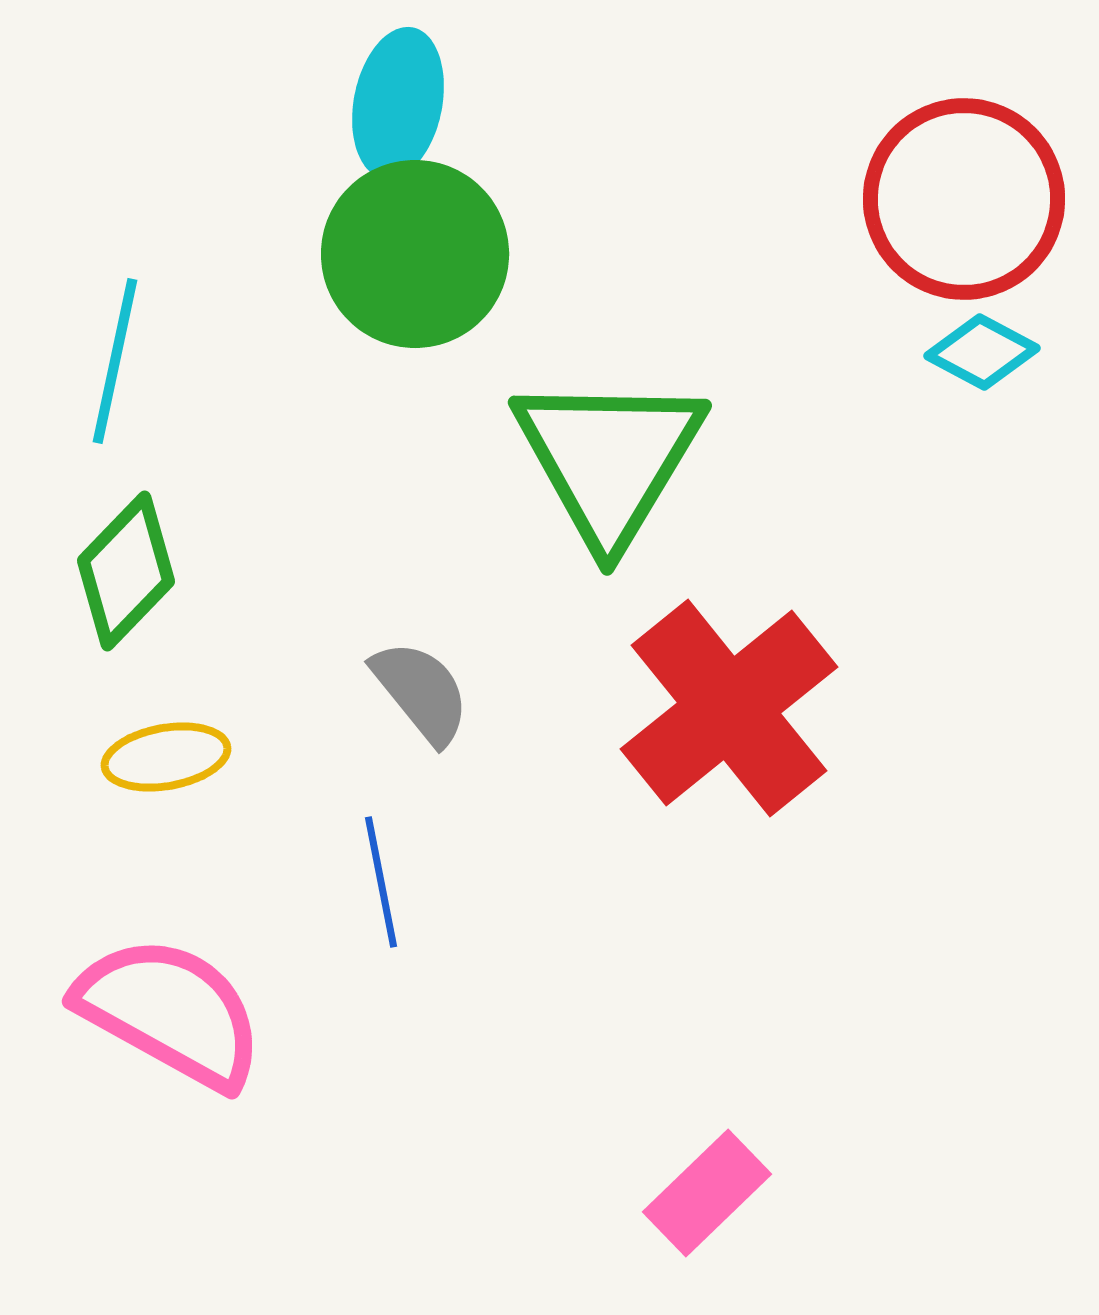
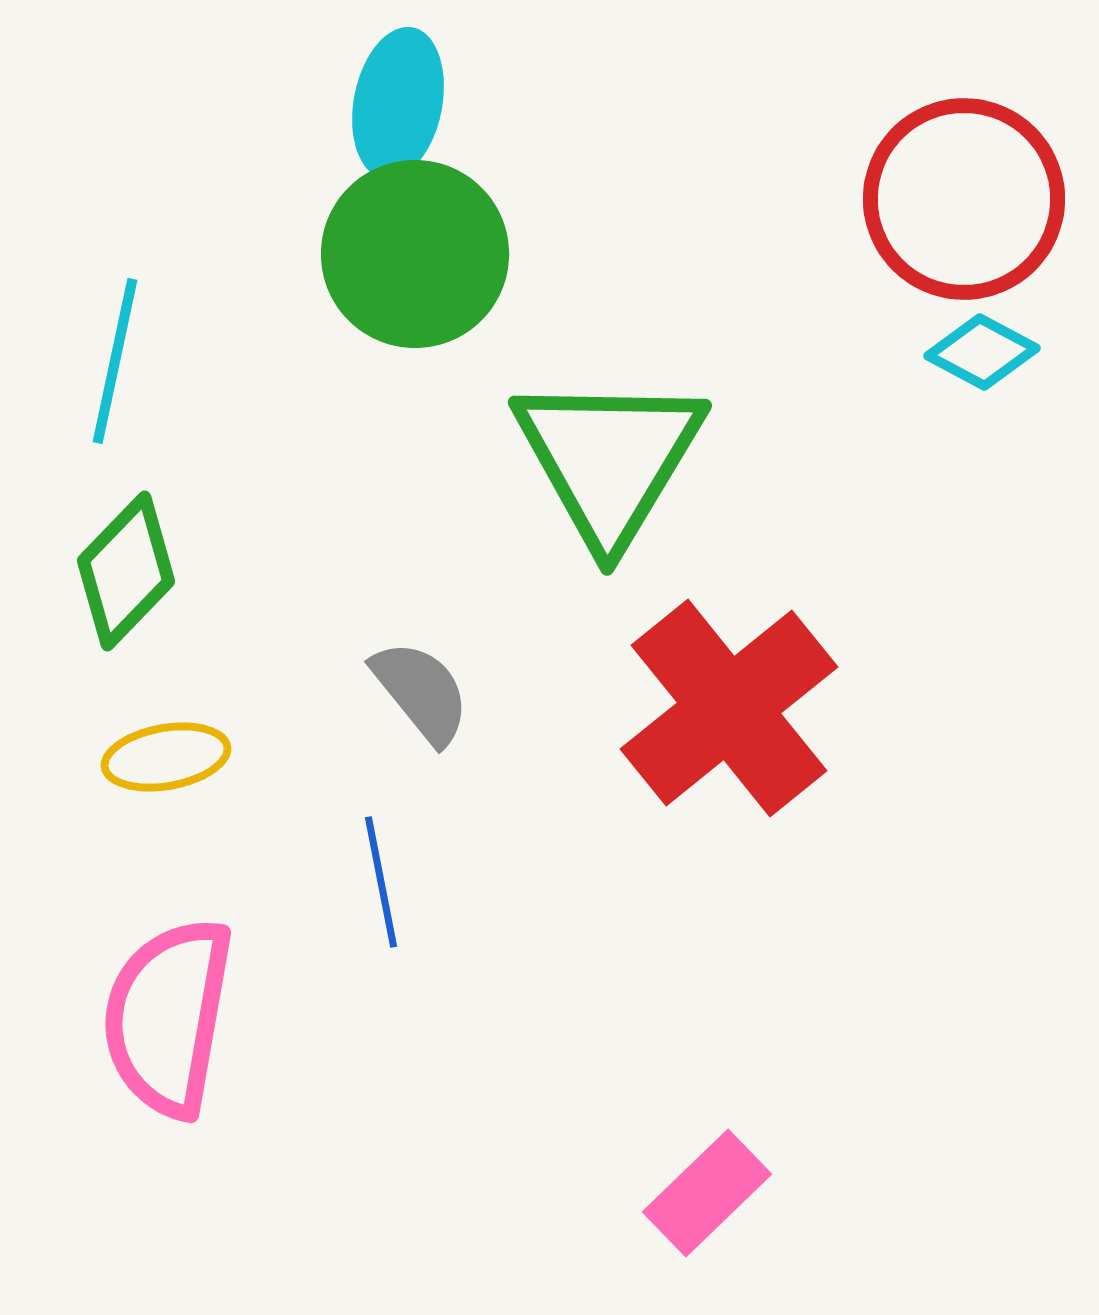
pink semicircle: moved 2 px left, 5 px down; rotated 109 degrees counterclockwise
